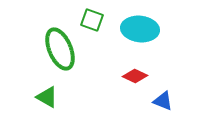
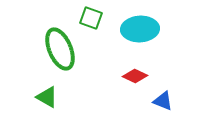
green square: moved 1 px left, 2 px up
cyan ellipse: rotated 9 degrees counterclockwise
